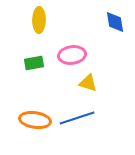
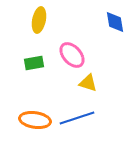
yellow ellipse: rotated 10 degrees clockwise
pink ellipse: rotated 56 degrees clockwise
